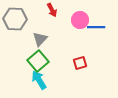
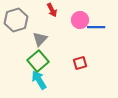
gray hexagon: moved 1 px right, 1 px down; rotated 20 degrees counterclockwise
